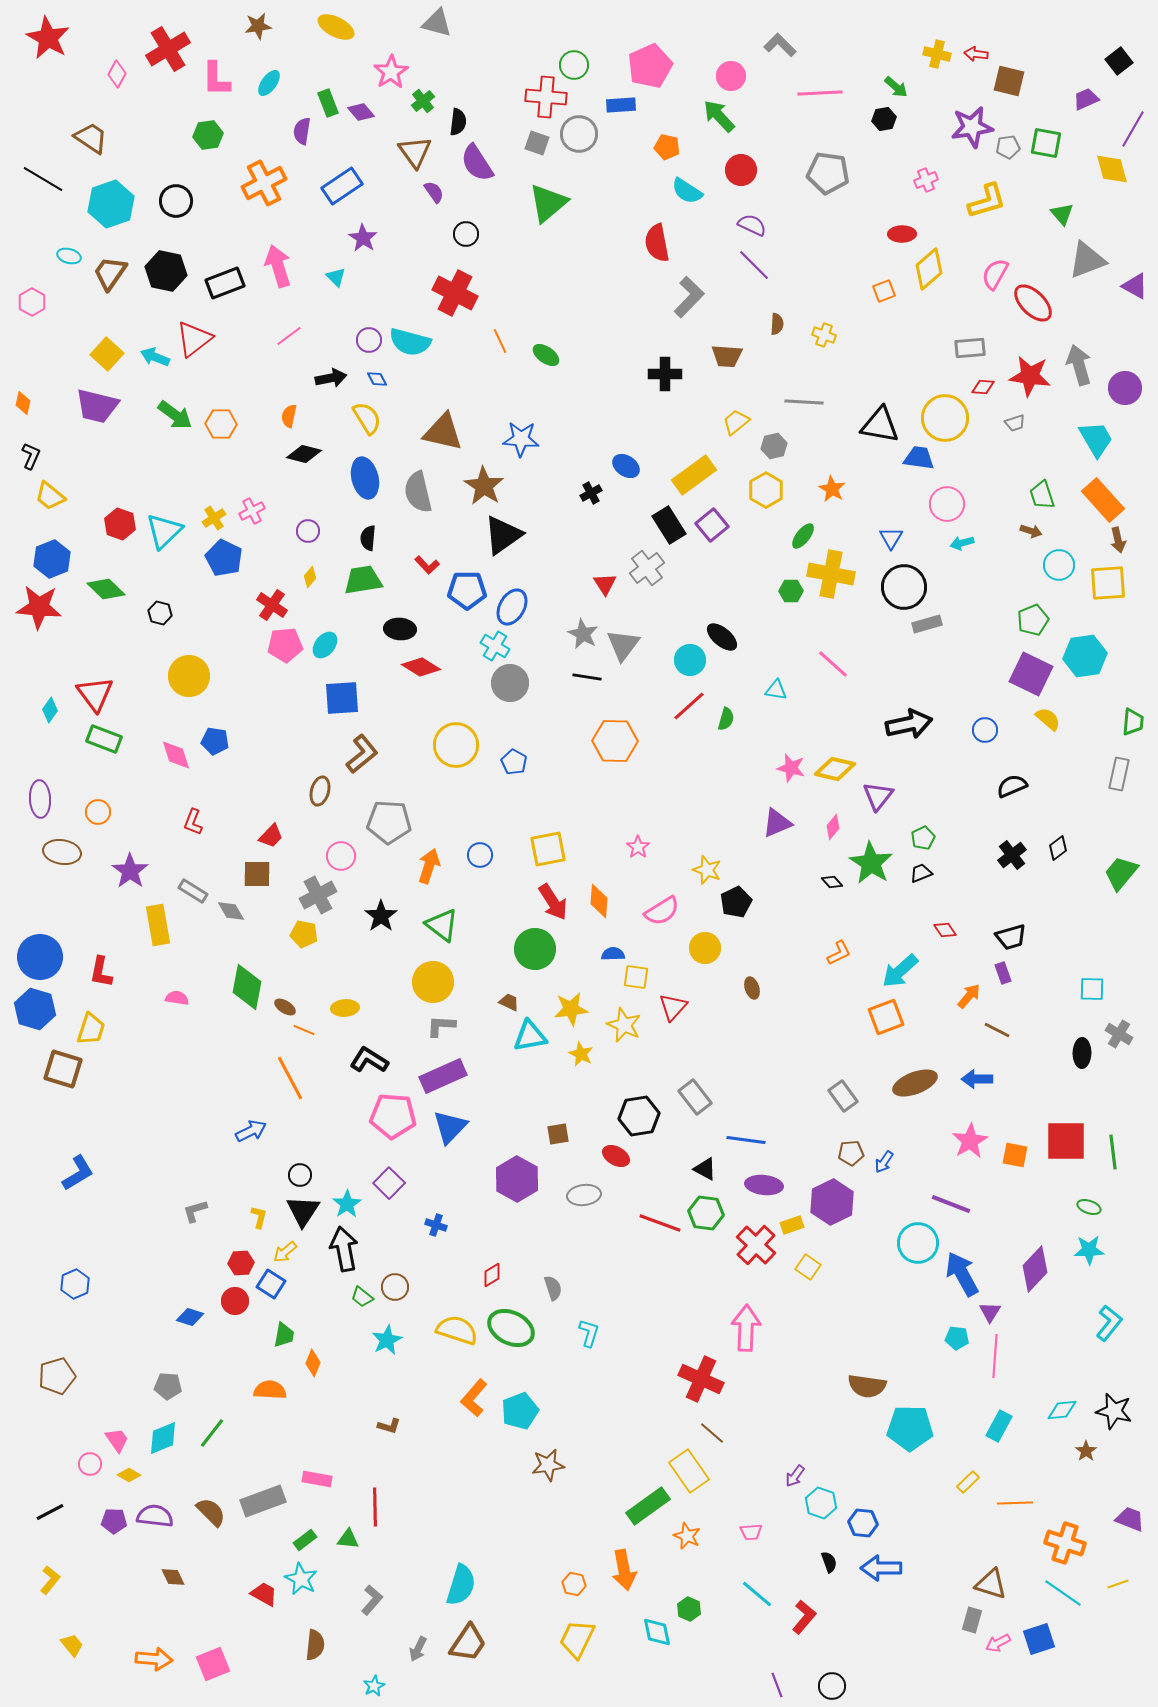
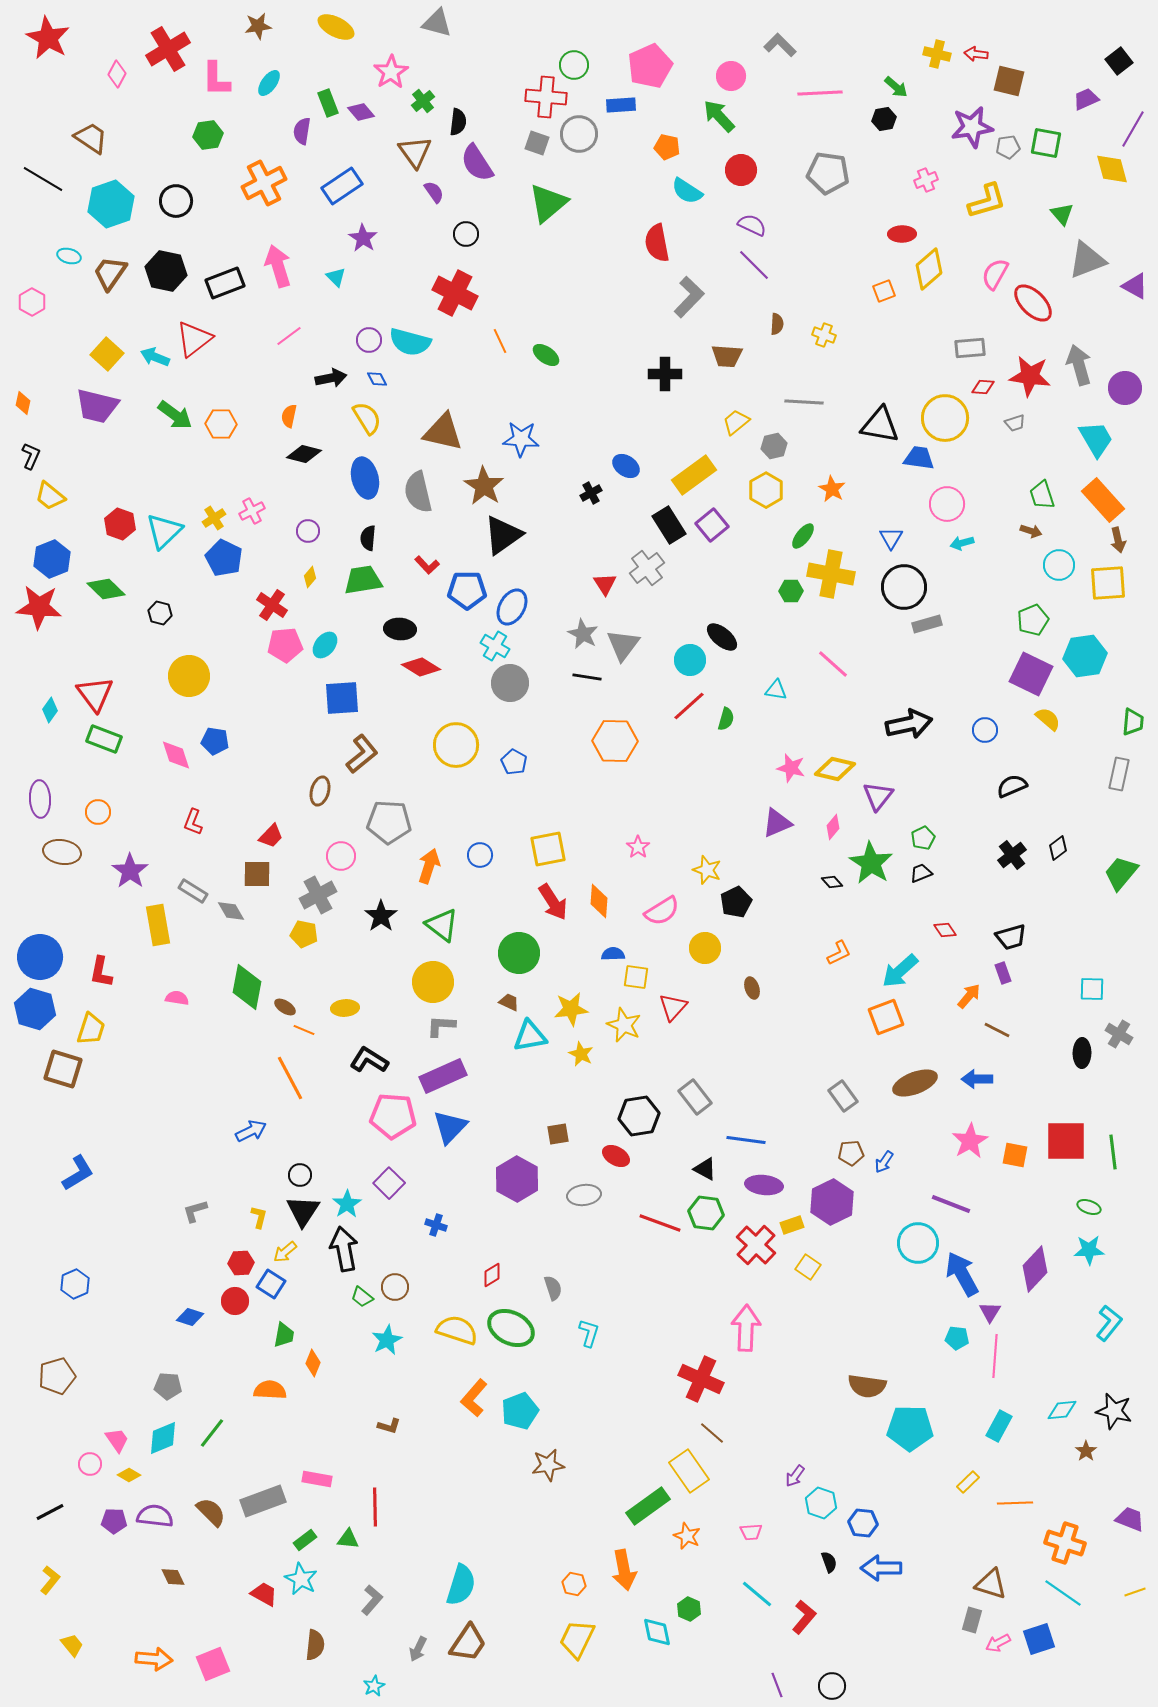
green circle at (535, 949): moved 16 px left, 4 px down
yellow line at (1118, 1584): moved 17 px right, 8 px down
